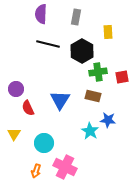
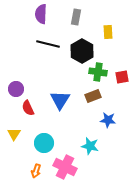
green cross: rotated 18 degrees clockwise
brown rectangle: rotated 35 degrees counterclockwise
cyan star: moved 15 px down; rotated 18 degrees counterclockwise
